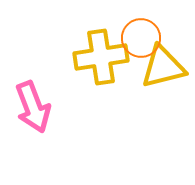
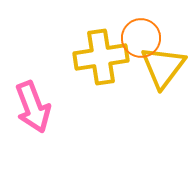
yellow triangle: rotated 39 degrees counterclockwise
